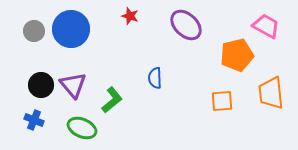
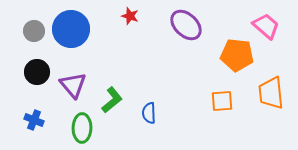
pink trapezoid: rotated 12 degrees clockwise
orange pentagon: rotated 20 degrees clockwise
blue semicircle: moved 6 px left, 35 px down
black circle: moved 4 px left, 13 px up
green ellipse: rotated 68 degrees clockwise
